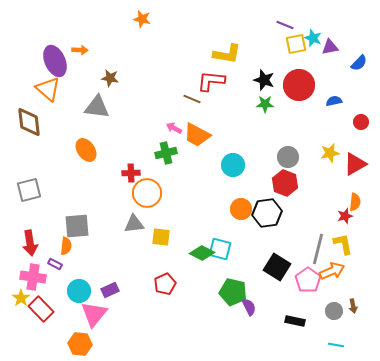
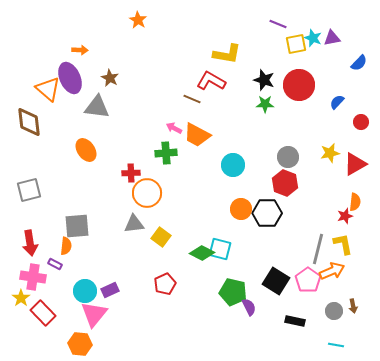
orange star at (142, 19): moved 4 px left, 1 px down; rotated 18 degrees clockwise
purple line at (285, 25): moved 7 px left, 1 px up
purple triangle at (330, 47): moved 2 px right, 9 px up
purple ellipse at (55, 61): moved 15 px right, 17 px down
brown star at (110, 78): rotated 18 degrees clockwise
red L-shape at (211, 81): rotated 24 degrees clockwise
blue semicircle at (334, 101): moved 3 px right, 1 px down; rotated 35 degrees counterclockwise
green cross at (166, 153): rotated 10 degrees clockwise
black hexagon at (267, 213): rotated 8 degrees clockwise
yellow square at (161, 237): rotated 30 degrees clockwise
black square at (277, 267): moved 1 px left, 14 px down
cyan circle at (79, 291): moved 6 px right
red rectangle at (41, 309): moved 2 px right, 4 px down
